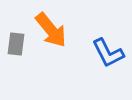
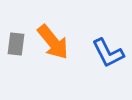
orange arrow: moved 2 px right, 12 px down
